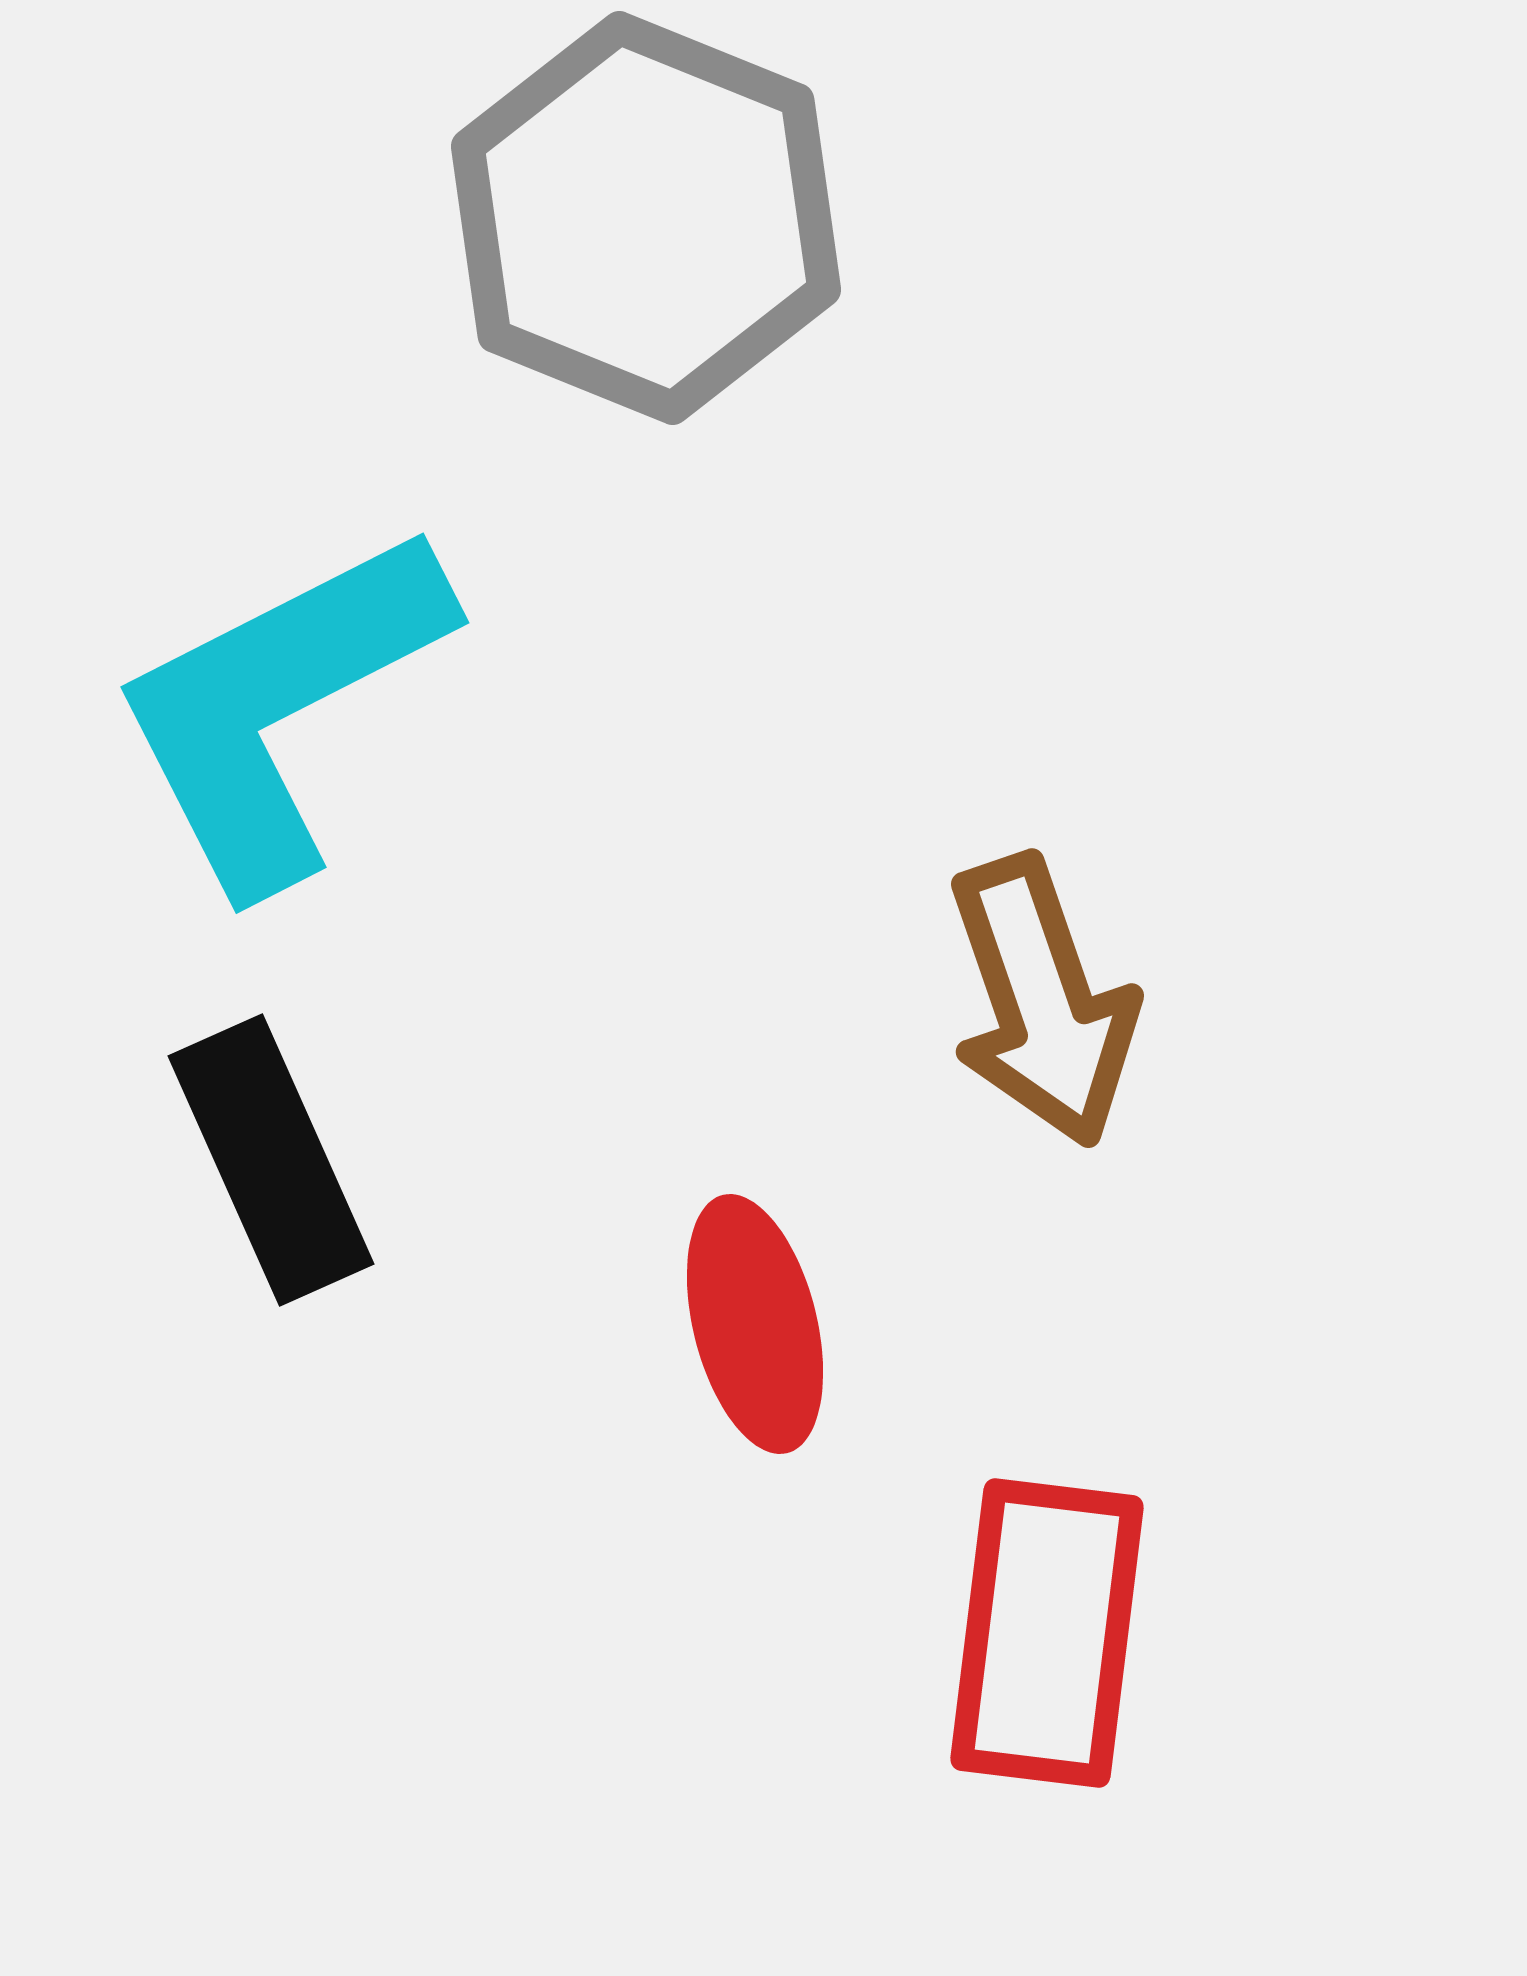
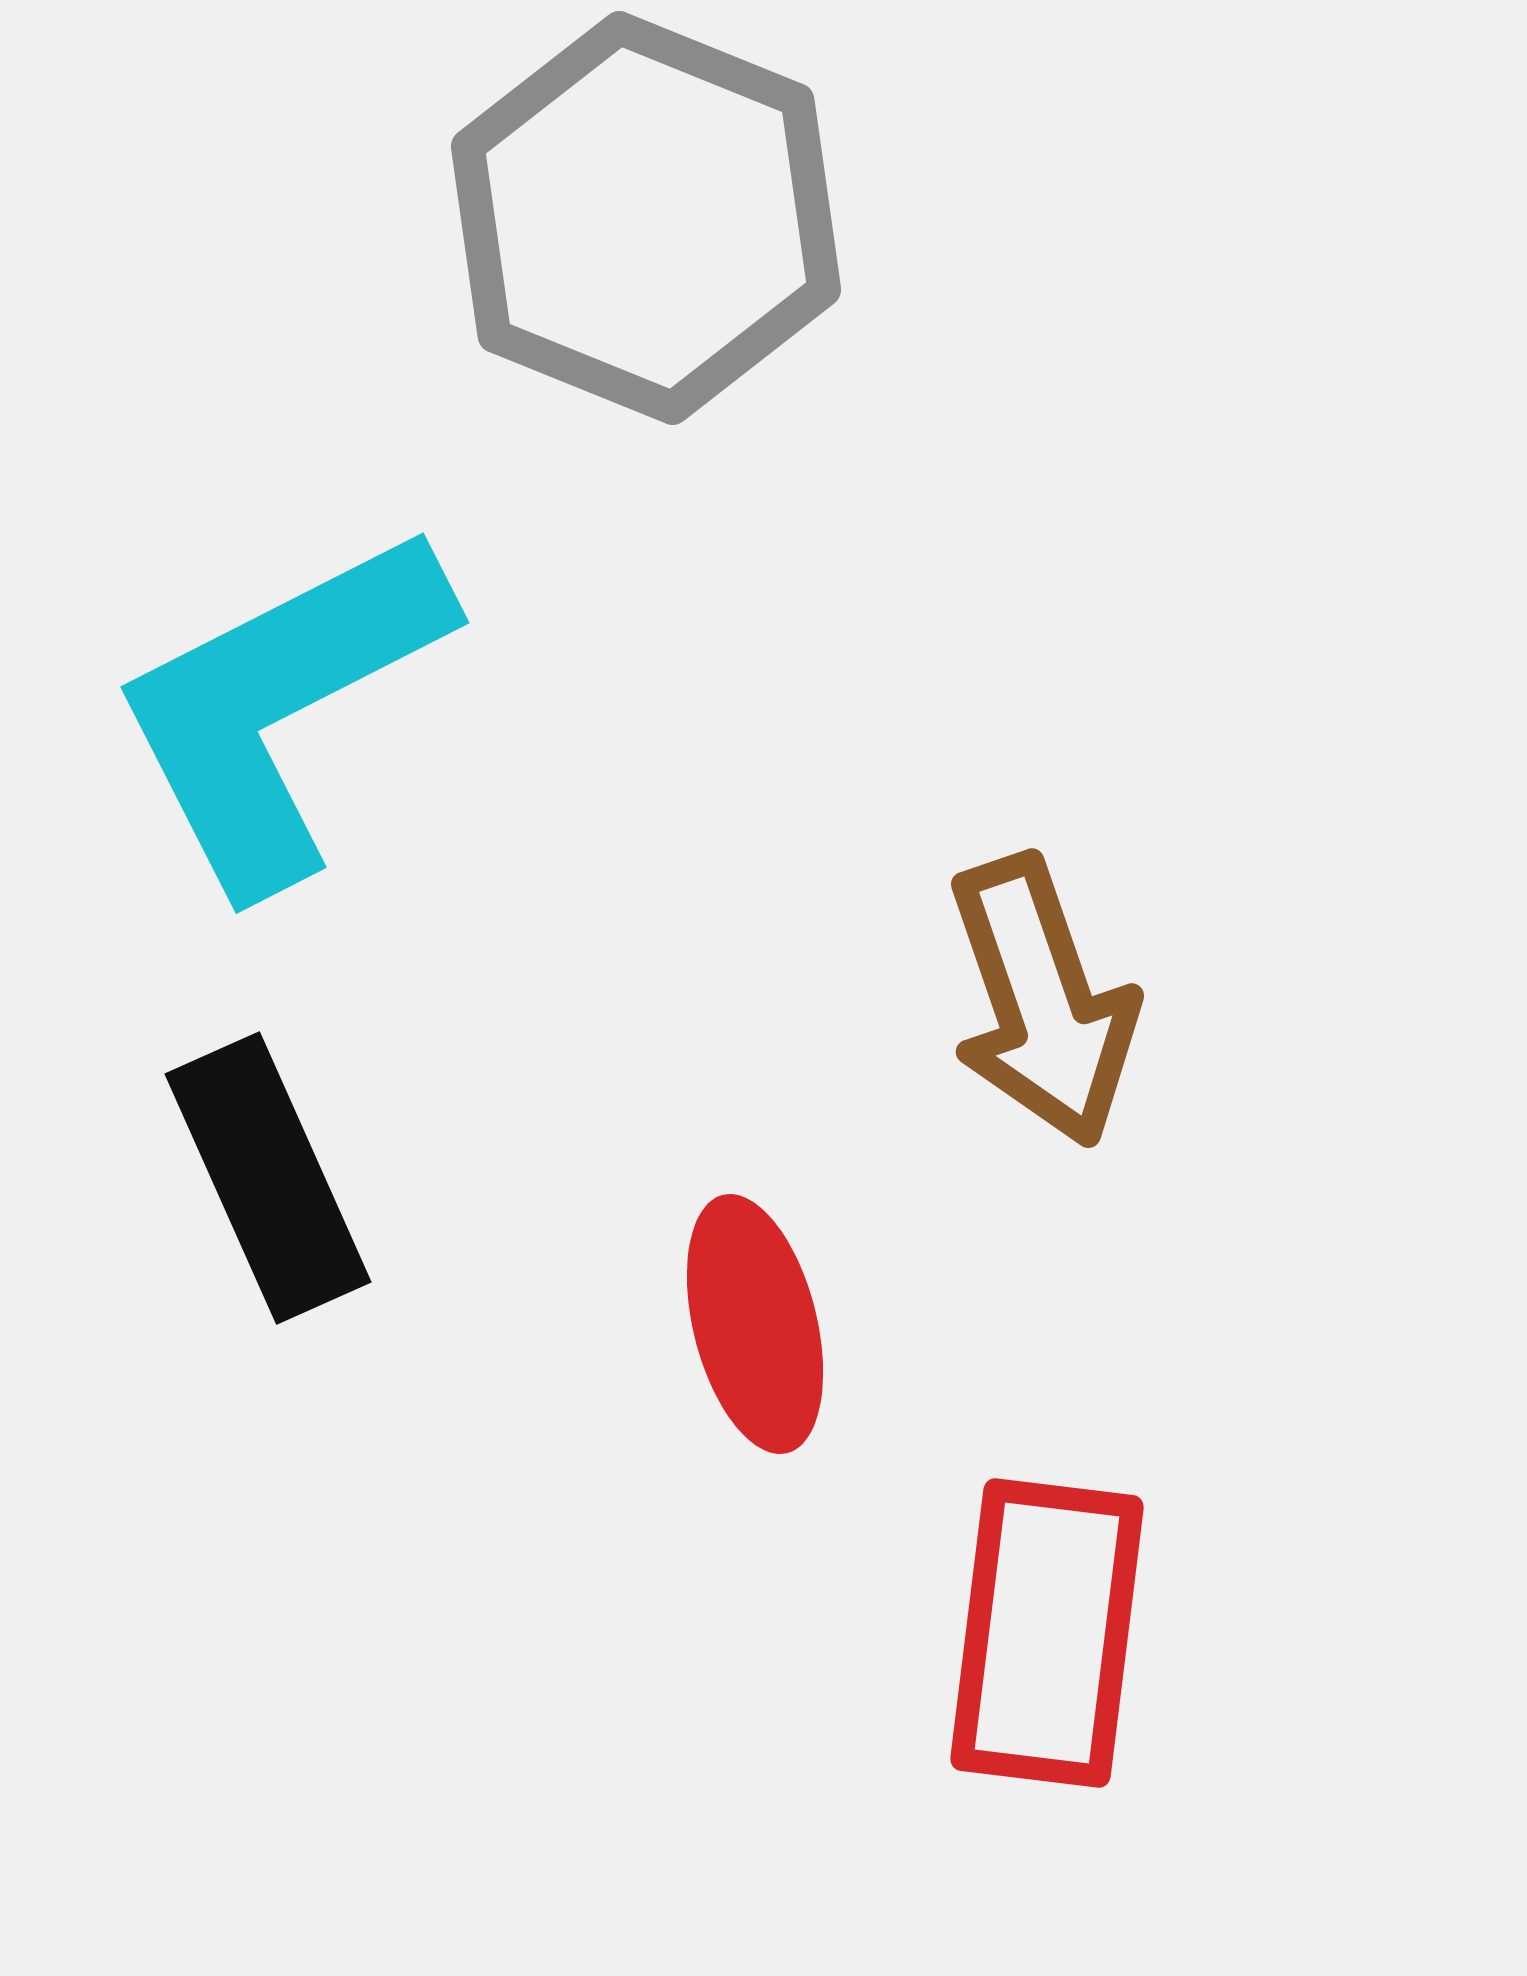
black rectangle: moved 3 px left, 18 px down
